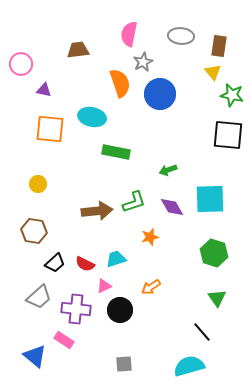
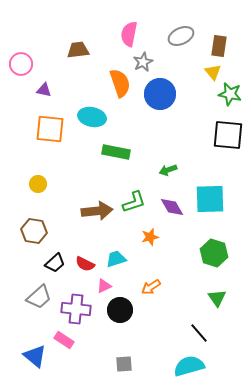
gray ellipse: rotated 30 degrees counterclockwise
green star: moved 2 px left, 1 px up
black line: moved 3 px left, 1 px down
